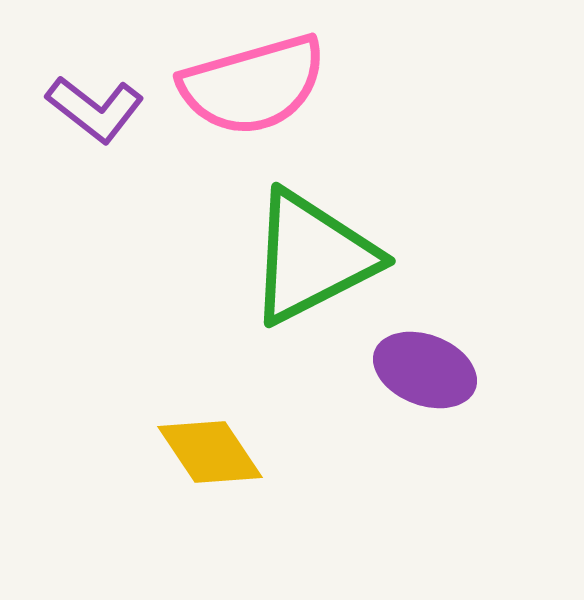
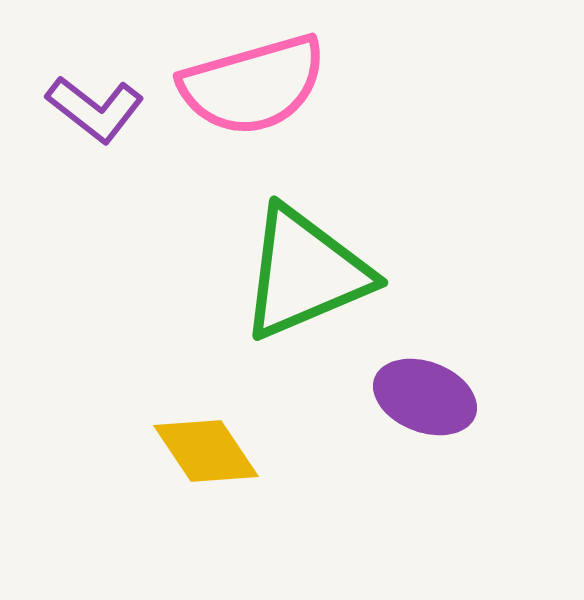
green triangle: moved 7 px left, 16 px down; rotated 4 degrees clockwise
purple ellipse: moved 27 px down
yellow diamond: moved 4 px left, 1 px up
